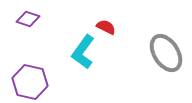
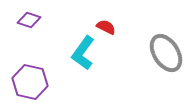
purple diamond: moved 1 px right, 1 px down
cyan L-shape: moved 1 px down
